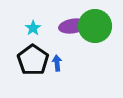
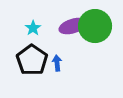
purple ellipse: rotated 8 degrees counterclockwise
black pentagon: moved 1 px left
